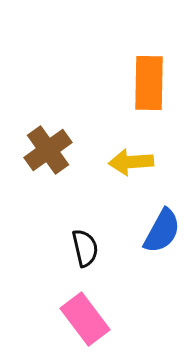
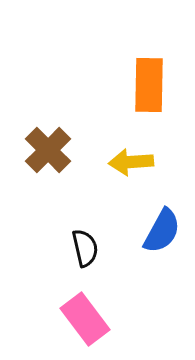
orange rectangle: moved 2 px down
brown cross: rotated 9 degrees counterclockwise
